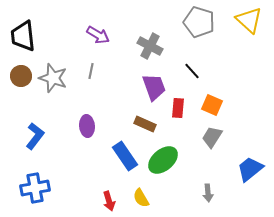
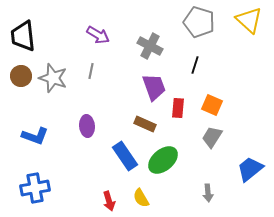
black line: moved 3 px right, 6 px up; rotated 60 degrees clockwise
blue L-shape: rotated 72 degrees clockwise
